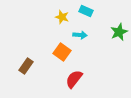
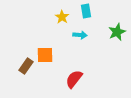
cyan rectangle: rotated 56 degrees clockwise
yellow star: rotated 16 degrees clockwise
green star: moved 2 px left
orange square: moved 17 px left, 3 px down; rotated 36 degrees counterclockwise
